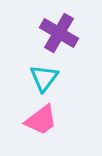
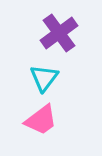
purple cross: rotated 24 degrees clockwise
